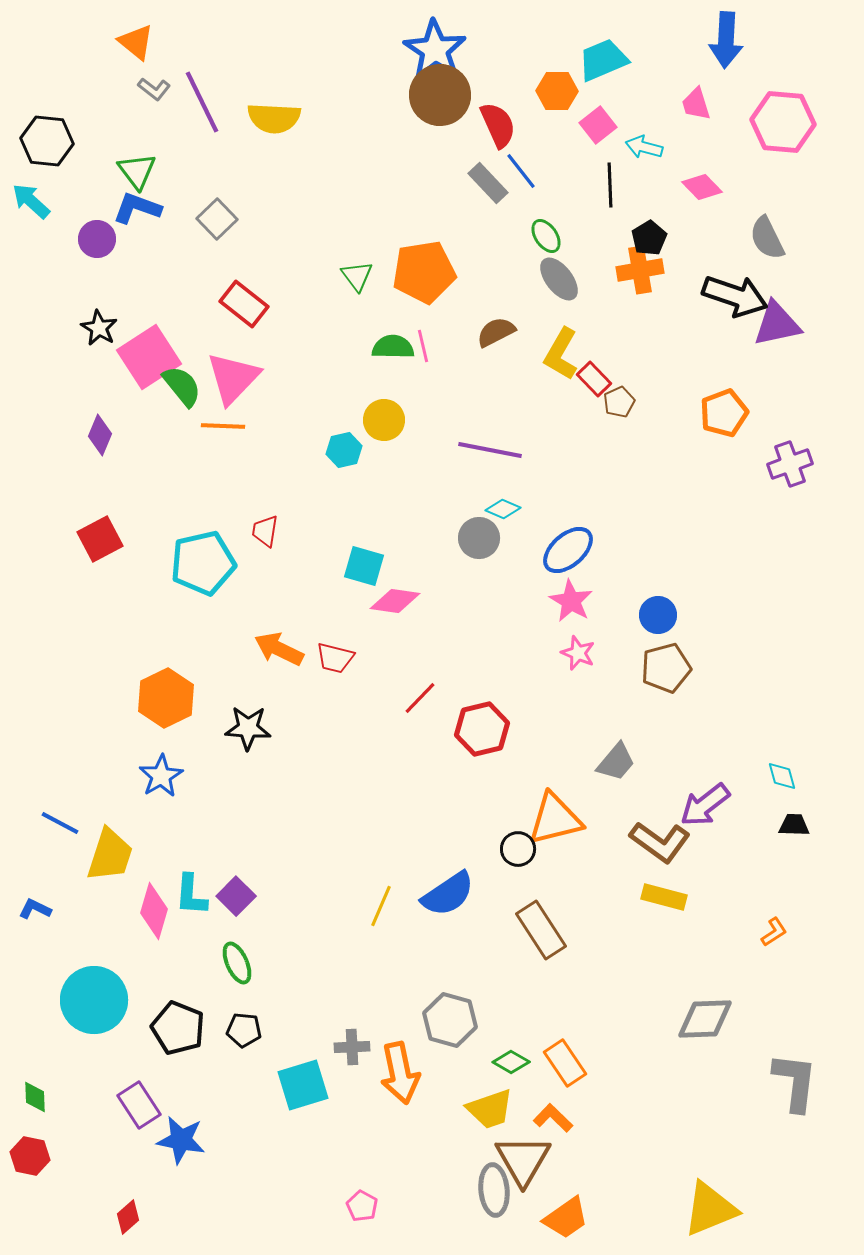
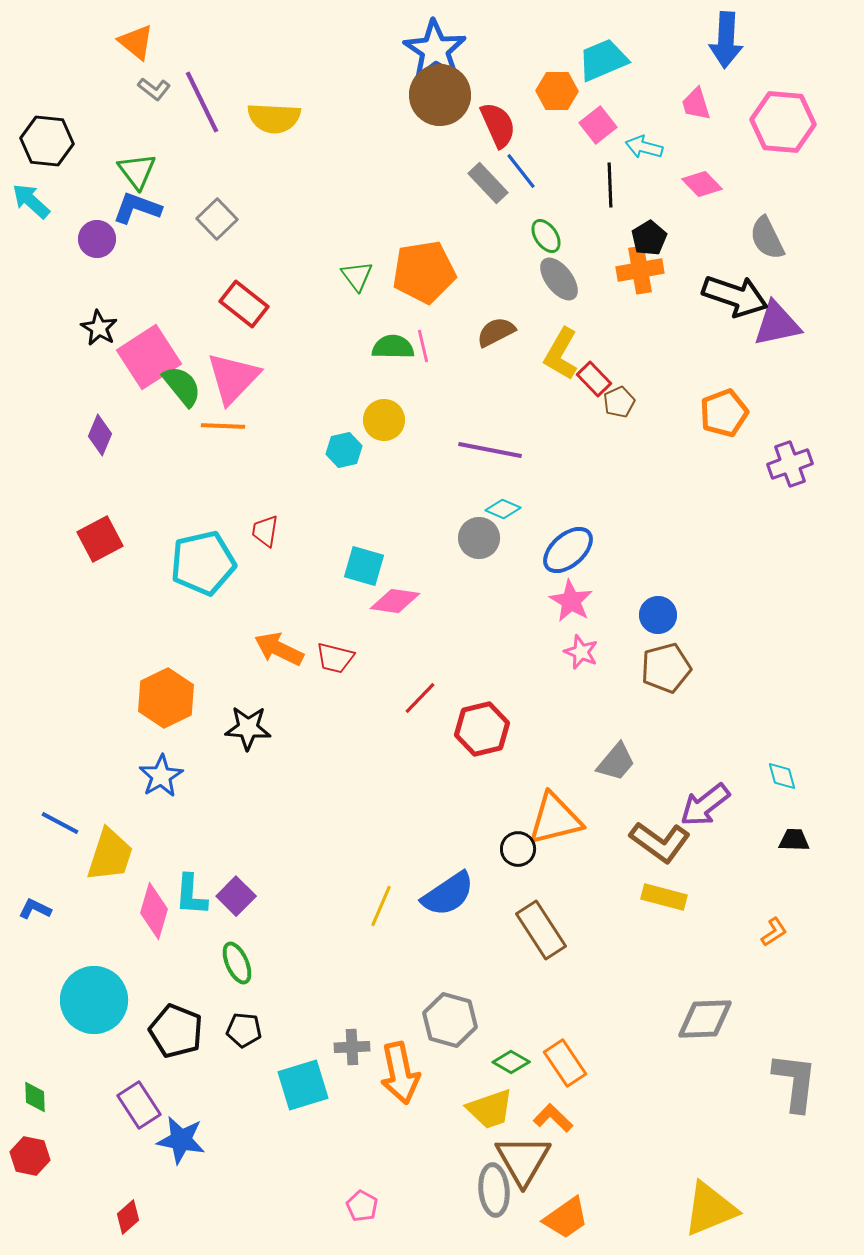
pink diamond at (702, 187): moved 3 px up
pink star at (578, 653): moved 3 px right, 1 px up
black trapezoid at (794, 825): moved 15 px down
black pentagon at (178, 1028): moved 2 px left, 3 px down
